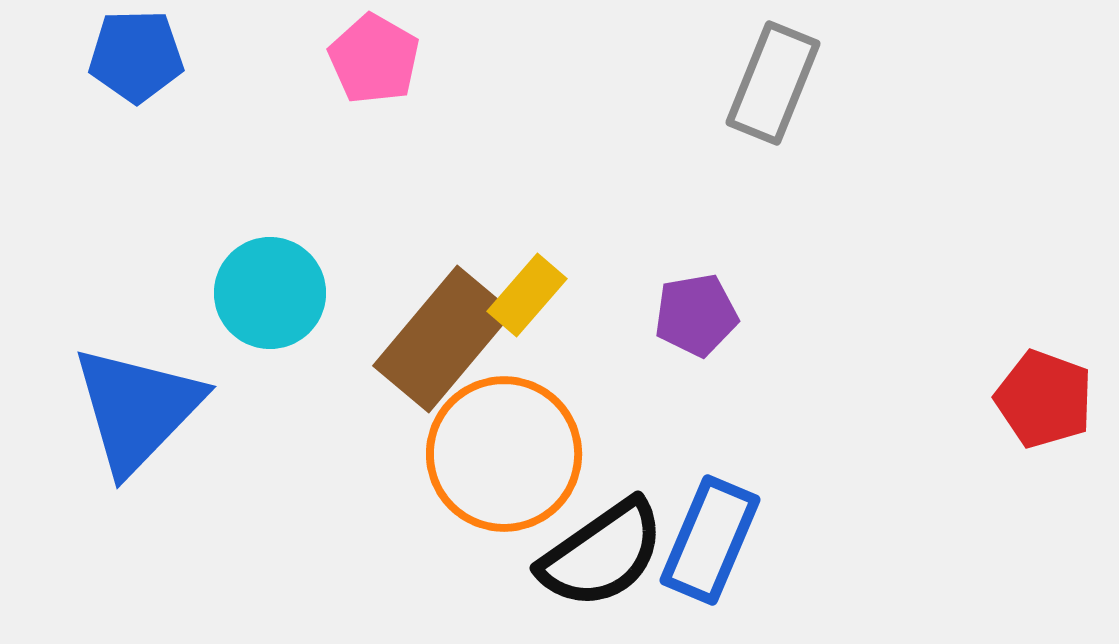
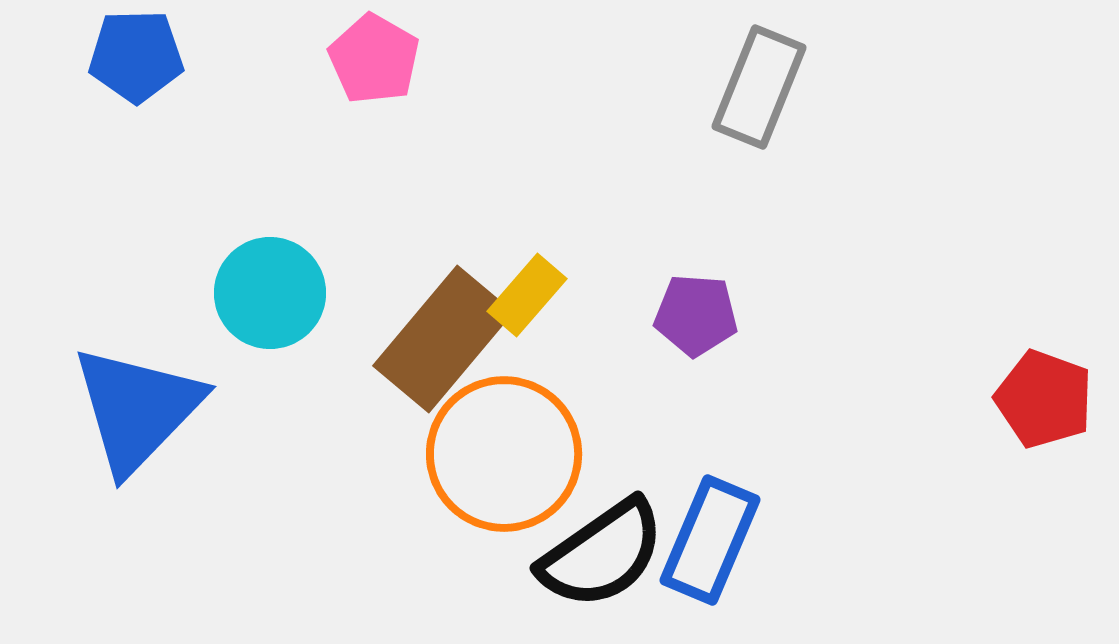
gray rectangle: moved 14 px left, 4 px down
purple pentagon: rotated 14 degrees clockwise
